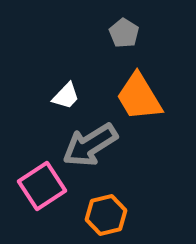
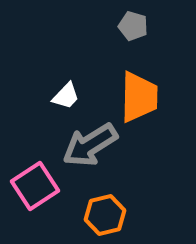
gray pentagon: moved 9 px right, 7 px up; rotated 16 degrees counterclockwise
orange trapezoid: rotated 148 degrees counterclockwise
pink square: moved 7 px left
orange hexagon: moved 1 px left
